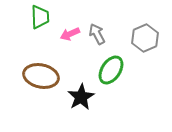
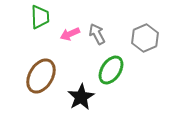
brown ellipse: rotated 72 degrees counterclockwise
